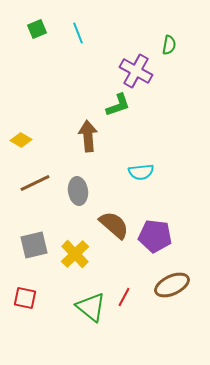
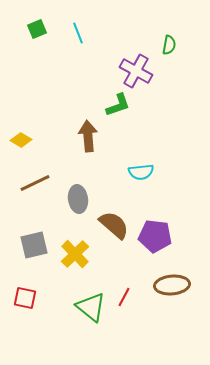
gray ellipse: moved 8 px down
brown ellipse: rotated 20 degrees clockwise
